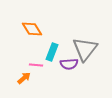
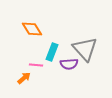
gray triangle: rotated 20 degrees counterclockwise
